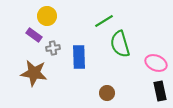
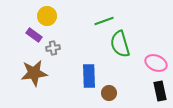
green line: rotated 12 degrees clockwise
blue rectangle: moved 10 px right, 19 px down
brown star: rotated 16 degrees counterclockwise
brown circle: moved 2 px right
